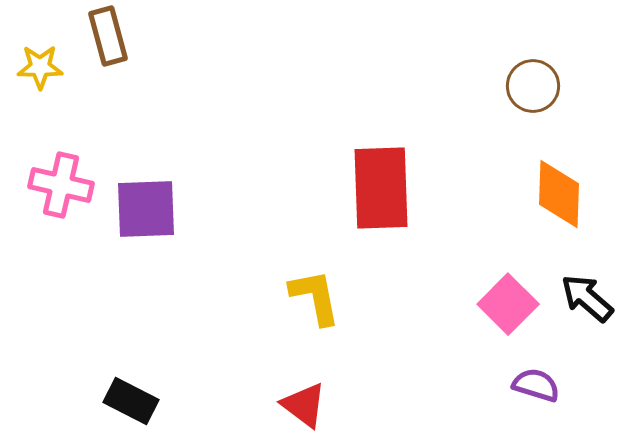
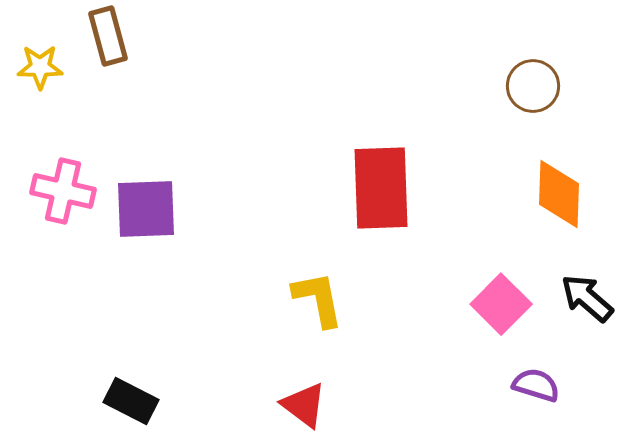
pink cross: moved 2 px right, 6 px down
yellow L-shape: moved 3 px right, 2 px down
pink square: moved 7 px left
